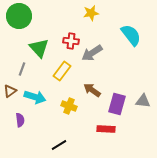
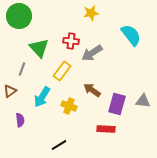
cyan arrow: moved 7 px right; rotated 105 degrees clockwise
